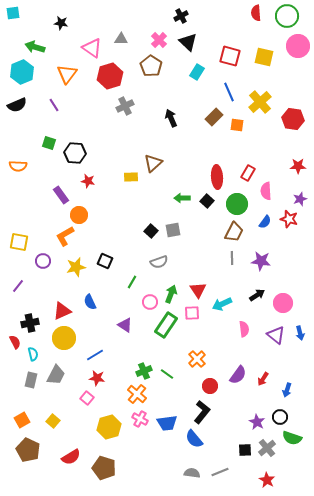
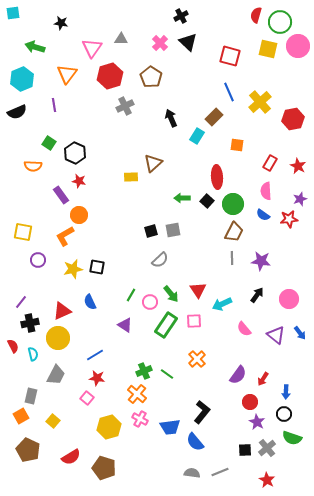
red semicircle at (256, 13): moved 2 px down; rotated 21 degrees clockwise
green circle at (287, 16): moved 7 px left, 6 px down
pink cross at (159, 40): moved 1 px right, 3 px down
pink triangle at (92, 48): rotated 30 degrees clockwise
yellow square at (264, 57): moved 4 px right, 8 px up
brown pentagon at (151, 66): moved 11 px down
cyan hexagon at (22, 72): moved 7 px down
cyan rectangle at (197, 72): moved 64 px down
black semicircle at (17, 105): moved 7 px down
purple line at (54, 105): rotated 24 degrees clockwise
red hexagon at (293, 119): rotated 20 degrees counterclockwise
orange square at (237, 125): moved 20 px down
green square at (49, 143): rotated 16 degrees clockwise
black hexagon at (75, 153): rotated 20 degrees clockwise
orange semicircle at (18, 166): moved 15 px right
red star at (298, 166): rotated 28 degrees clockwise
red rectangle at (248, 173): moved 22 px right, 10 px up
red star at (88, 181): moved 9 px left
green circle at (237, 204): moved 4 px left
red star at (289, 219): rotated 24 degrees counterclockwise
blue semicircle at (265, 222): moved 2 px left, 7 px up; rotated 88 degrees clockwise
black square at (151, 231): rotated 32 degrees clockwise
yellow square at (19, 242): moved 4 px right, 10 px up
purple circle at (43, 261): moved 5 px left, 1 px up
black square at (105, 261): moved 8 px left, 6 px down; rotated 14 degrees counterclockwise
gray semicircle at (159, 262): moved 1 px right, 2 px up; rotated 24 degrees counterclockwise
yellow star at (76, 267): moved 3 px left, 2 px down
green line at (132, 282): moved 1 px left, 13 px down
purple line at (18, 286): moved 3 px right, 16 px down
green arrow at (171, 294): rotated 120 degrees clockwise
black arrow at (257, 295): rotated 21 degrees counterclockwise
pink circle at (283, 303): moved 6 px right, 4 px up
pink square at (192, 313): moved 2 px right, 8 px down
pink semicircle at (244, 329): rotated 147 degrees clockwise
blue arrow at (300, 333): rotated 24 degrees counterclockwise
yellow circle at (64, 338): moved 6 px left
red semicircle at (15, 342): moved 2 px left, 4 px down
gray rectangle at (31, 380): moved 16 px down
red circle at (210, 386): moved 40 px right, 16 px down
blue arrow at (287, 390): moved 1 px left, 2 px down; rotated 16 degrees counterclockwise
black circle at (280, 417): moved 4 px right, 3 px up
orange square at (22, 420): moved 1 px left, 4 px up
blue trapezoid at (167, 423): moved 3 px right, 4 px down
blue semicircle at (194, 439): moved 1 px right, 3 px down
